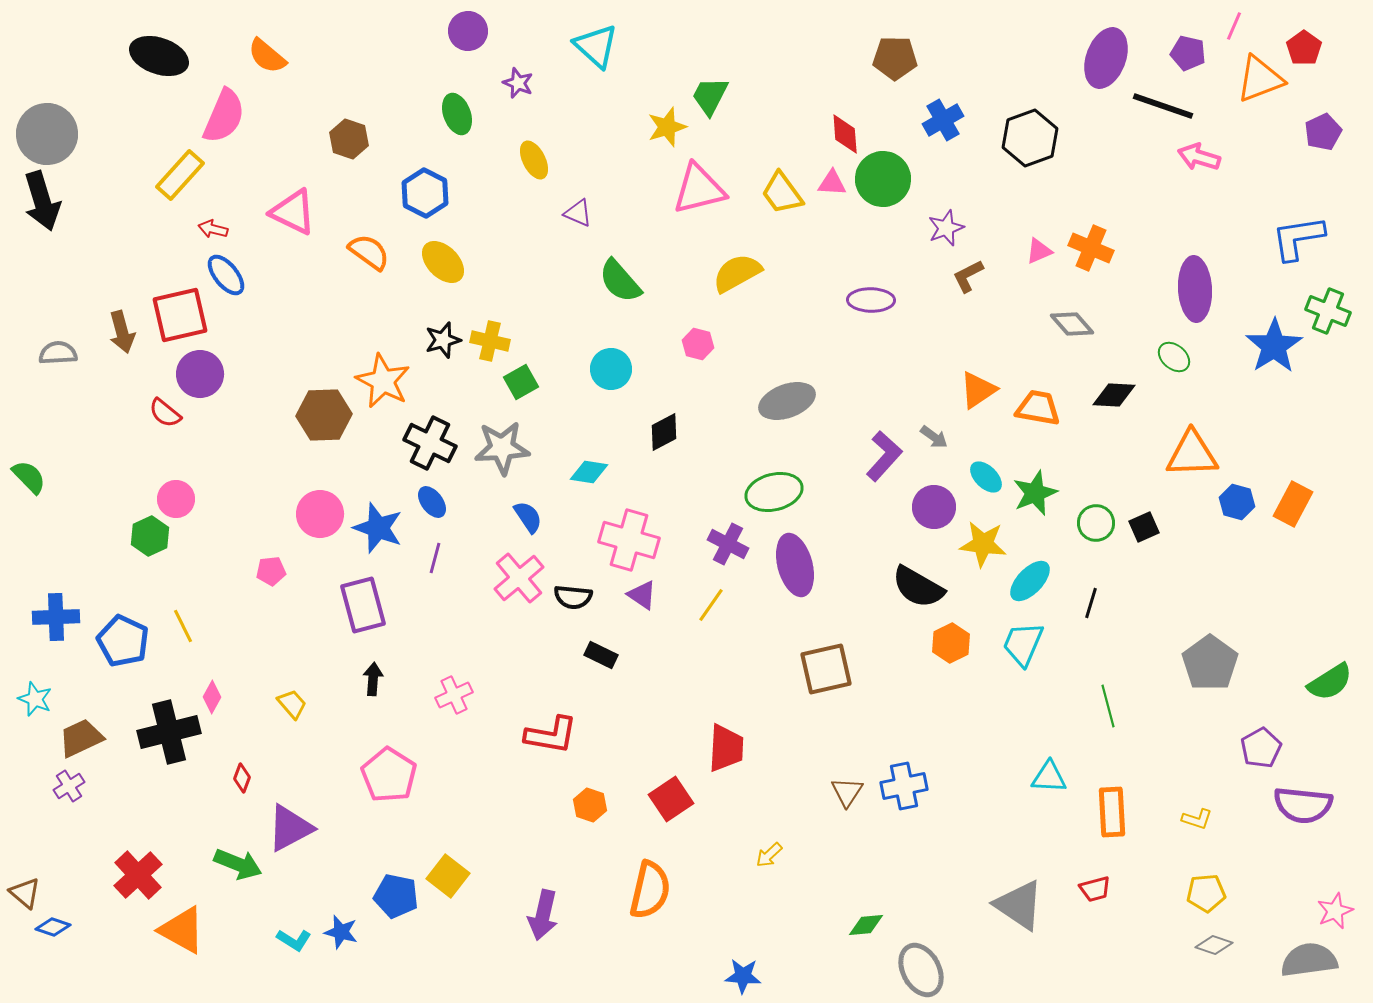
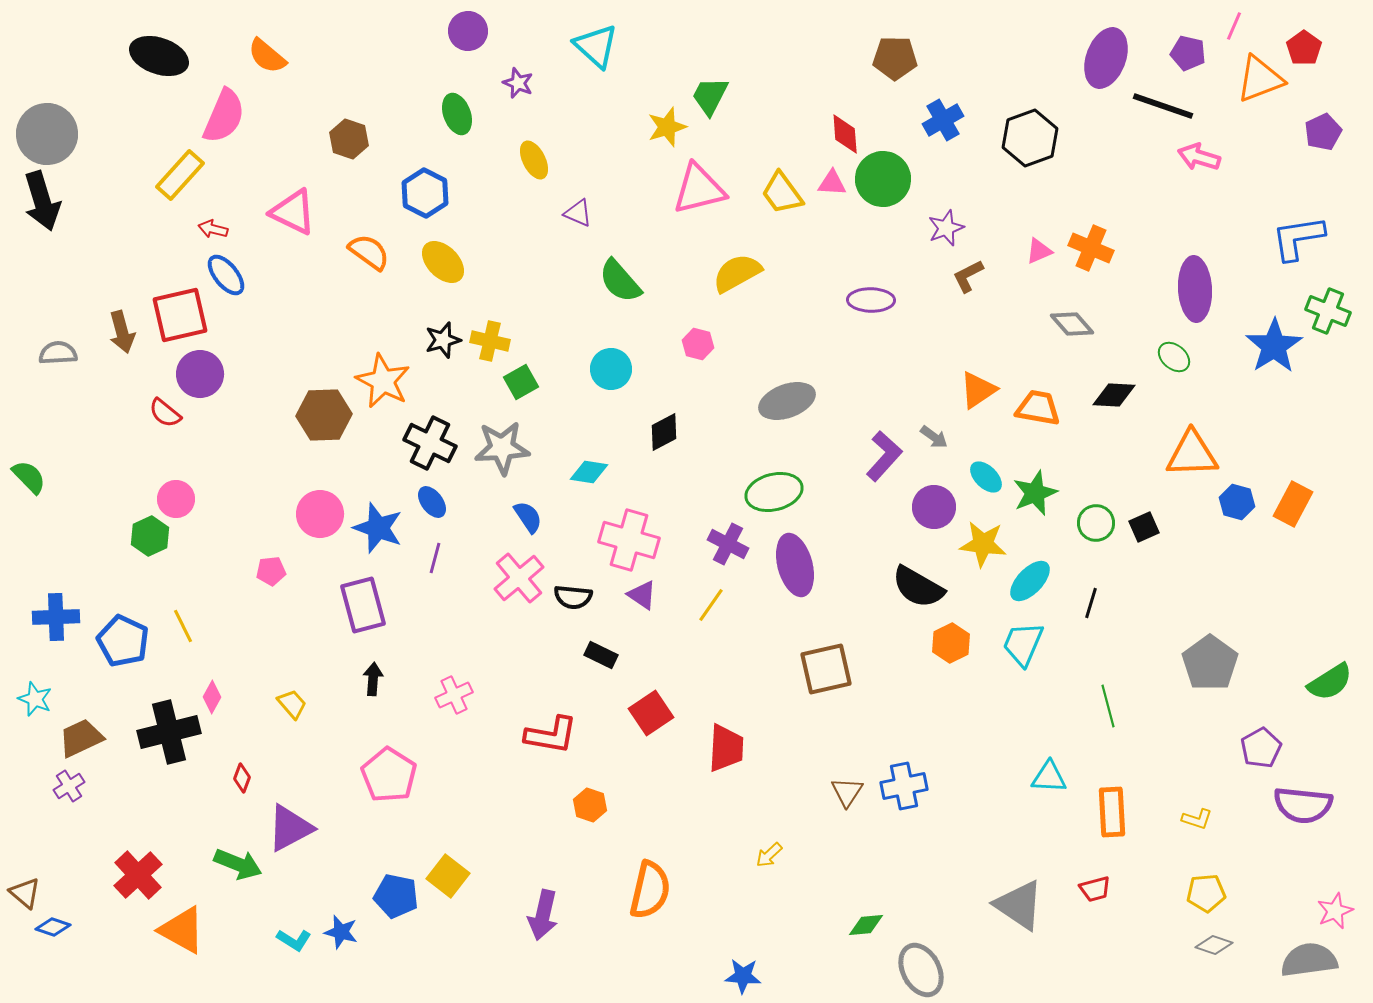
red square at (671, 799): moved 20 px left, 86 px up
